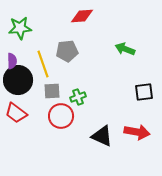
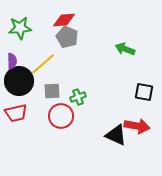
red diamond: moved 18 px left, 4 px down
gray pentagon: moved 14 px up; rotated 30 degrees clockwise
yellow line: rotated 68 degrees clockwise
black circle: moved 1 px right, 1 px down
black square: rotated 18 degrees clockwise
red trapezoid: rotated 50 degrees counterclockwise
red arrow: moved 6 px up
black triangle: moved 14 px right, 1 px up
